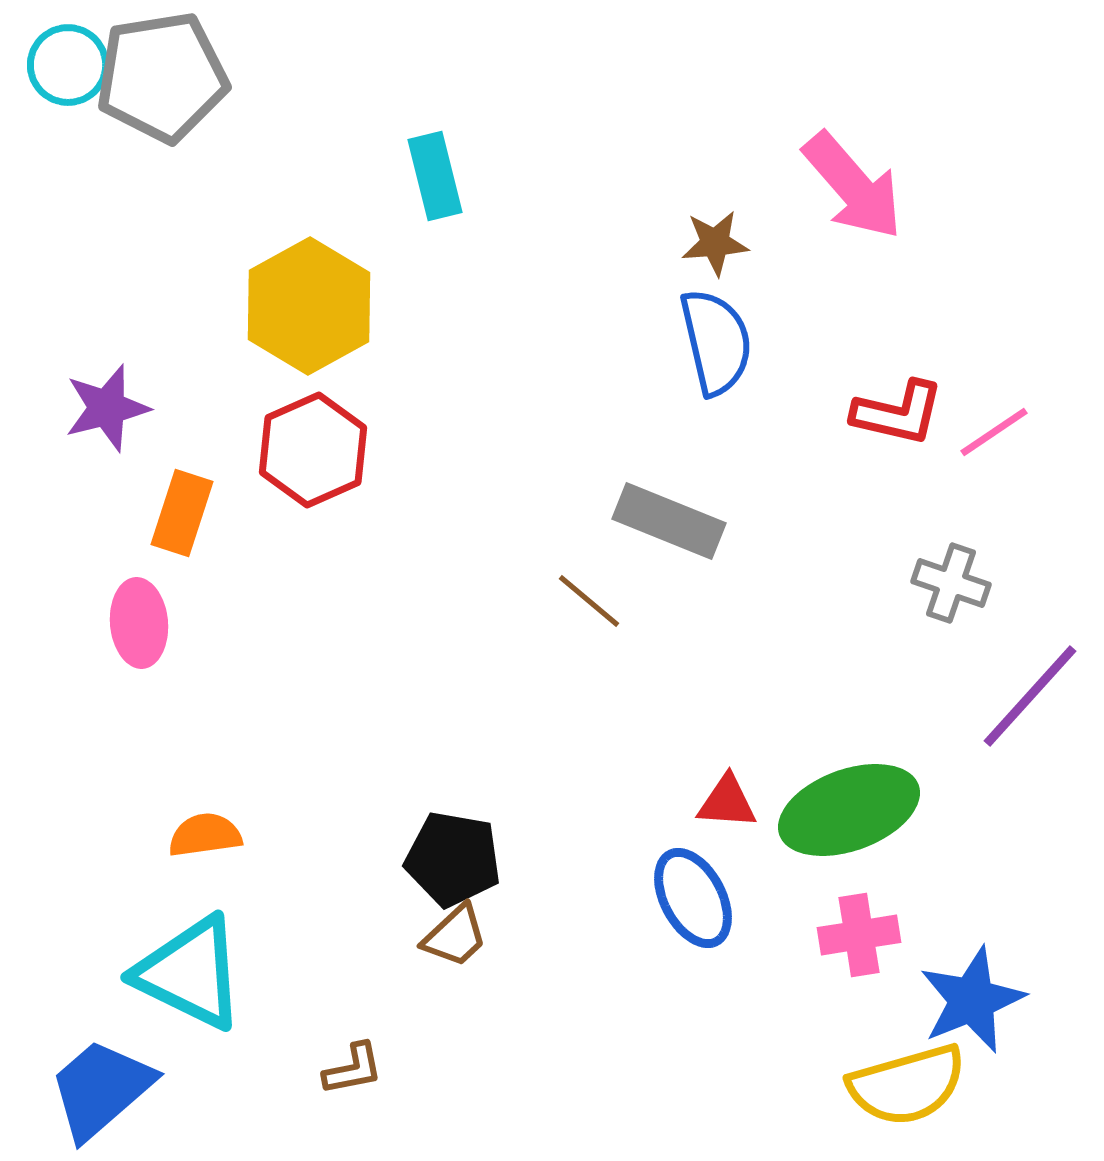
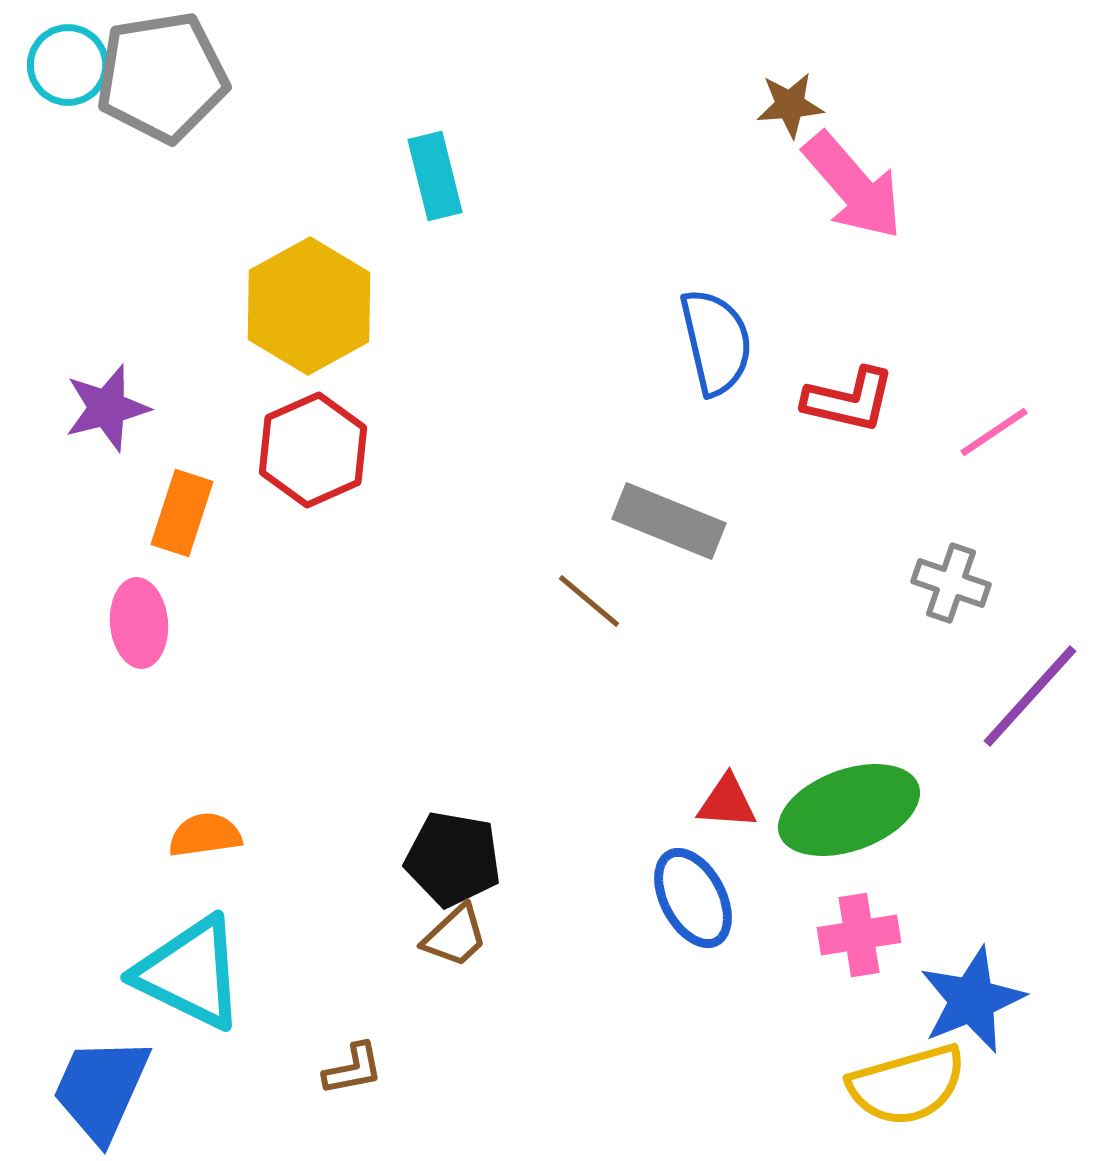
brown star: moved 75 px right, 138 px up
red L-shape: moved 49 px left, 13 px up
blue trapezoid: rotated 25 degrees counterclockwise
